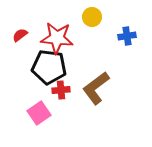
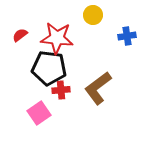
yellow circle: moved 1 px right, 2 px up
black pentagon: moved 1 px down
brown L-shape: moved 2 px right
